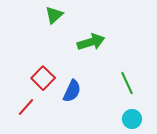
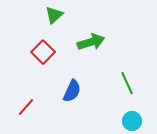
red square: moved 26 px up
cyan circle: moved 2 px down
